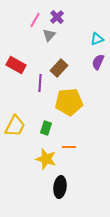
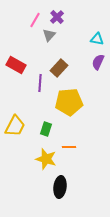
cyan triangle: rotated 32 degrees clockwise
green rectangle: moved 1 px down
